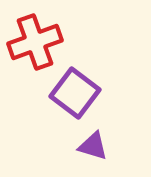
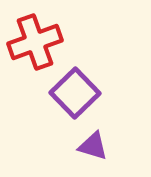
purple square: rotated 9 degrees clockwise
